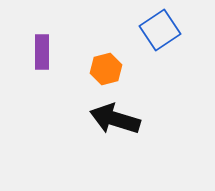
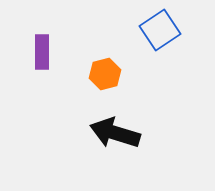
orange hexagon: moved 1 px left, 5 px down
black arrow: moved 14 px down
